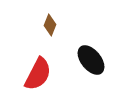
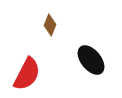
red semicircle: moved 11 px left
